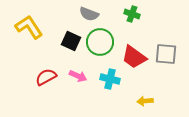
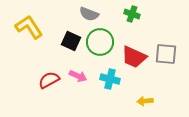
red trapezoid: rotated 12 degrees counterclockwise
red semicircle: moved 3 px right, 3 px down
